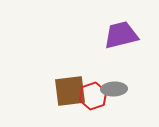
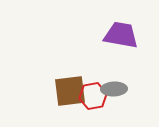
purple trapezoid: rotated 24 degrees clockwise
red hexagon: rotated 8 degrees clockwise
